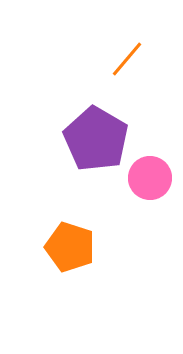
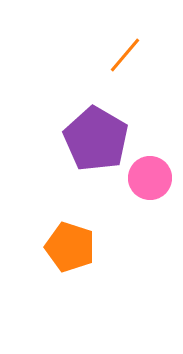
orange line: moved 2 px left, 4 px up
